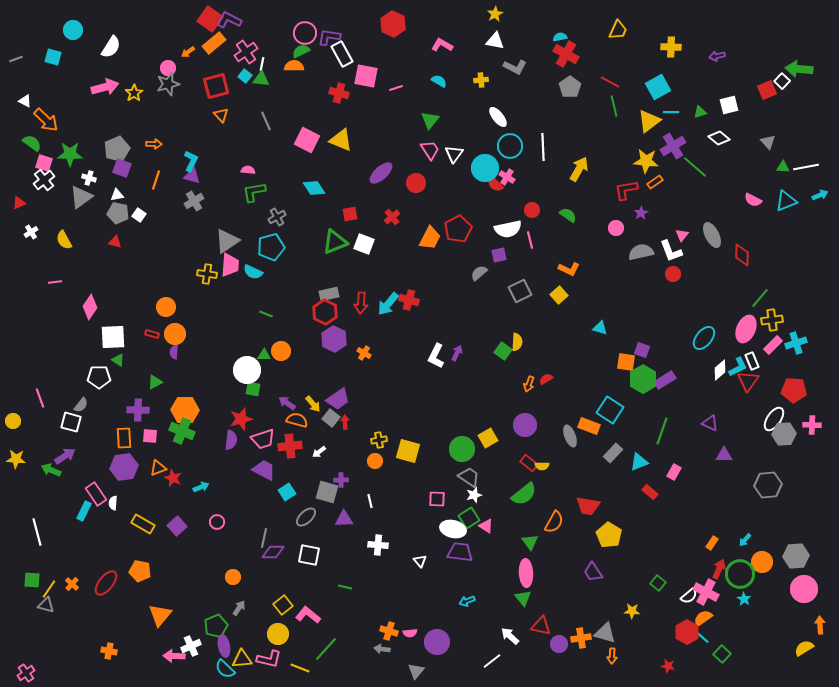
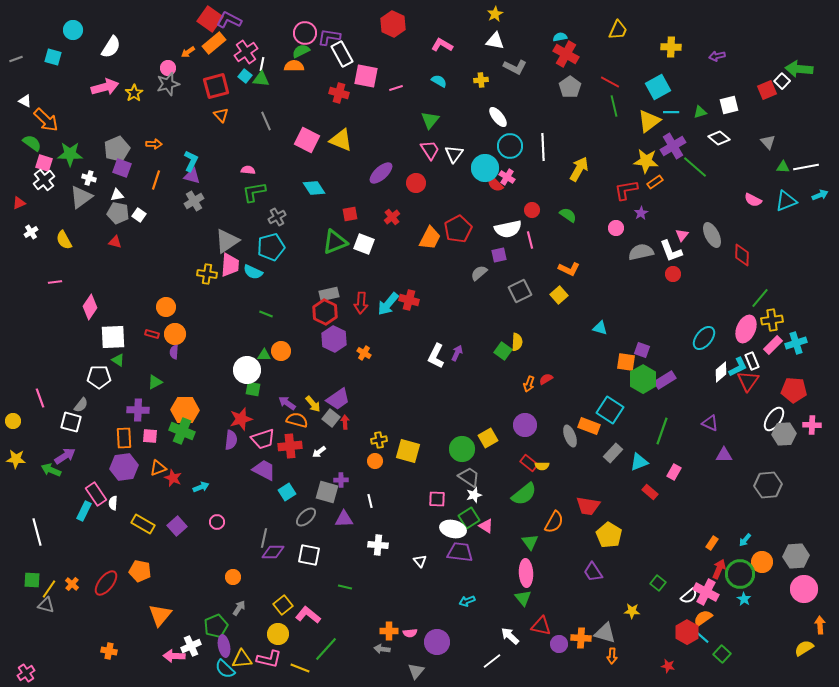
white diamond at (720, 370): moved 1 px right, 2 px down
orange cross at (389, 631): rotated 18 degrees counterclockwise
orange cross at (581, 638): rotated 12 degrees clockwise
